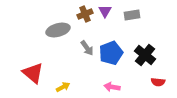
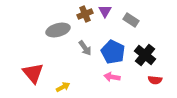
gray rectangle: moved 1 px left, 5 px down; rotated 42 degrees clockwise
gray arrow: moved 2 px left
blue pentagon: moved 2 px right, 1 px up; rotated 25 degrees counterclockwise
red triangle: rotated 10 degrees clockwise
red semicircle: moved 3 px left, 2 px up
pink arrow: moved 10 px up
